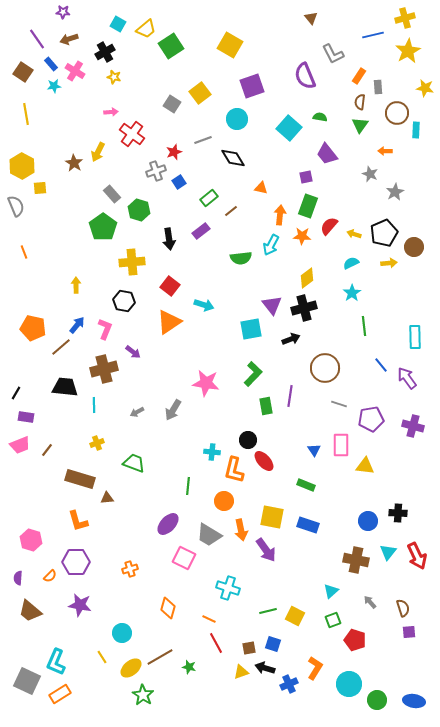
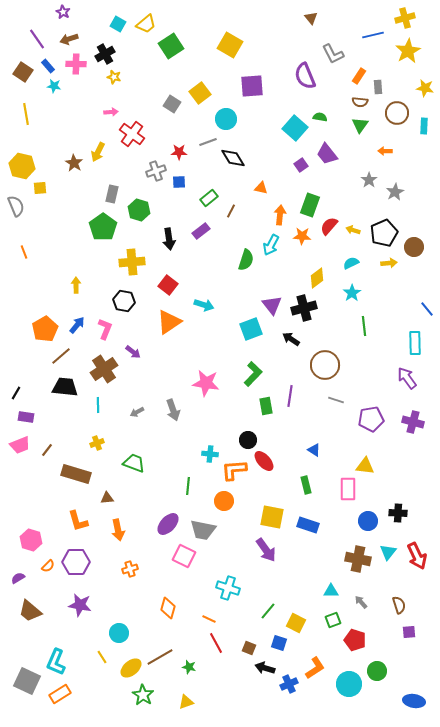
purple star at (63, 12): rotated 24 degrees clockwise
yellow trapezoid at (146, 29): moved 5 px up
black cross at (105, 52): moved 2 px down
blue rectangle at (51, 64): moved 3 px left, 2 px down
pink cross at (75, 71): moved 1 px right, 7 px up; rotated 30 degrees counterclockwise
cyan star at (54, 86): rotated 16 degrees clockwise
purple square at (252, 86): rotated 15 degrees clockwise
brown semicircle at (360, 102): rotated 91 degrees counterclockwise
cyan circle at (237, 119): moved 11 px left
cyan square at (289, 128): moved 6 px right
cyan rectangle at (416, 130): moved 8 px right, 4 px up
gray line at (203, 140): moved 5 px right, 2 px down
red star at (174, 152): moved 5 px right; rotated 21 degrees clockwise
yellow hexagon at (22, 166): rotated 15 degrees counterclockwise
gray star at (370, 174): moved 1 px left, 6 px down; rotated 14 degrees clockwise
purple square at (306, 177): moved 5 px left, 12 px up; rotated 24 degrees counterclockwise
blue square at (179, 182): rotated 32 degrees clockwise
gray rectangle at (112, 194): rotated 54 degrees clockwise
green rectangle at (308, 206): moved 2 px right, 1 px up
brown line at (231, 211): rotated 24 degrees counterclockwise
yellow arrow at (354, 234): moved 1 px left, 4 px up
green semicircle at (241, 258): moved 5 px right, 2 px down; rotated 65 degrees counterclockwise
yellow diamond at (307, 278): moved 10 px right
red square at (170, 286): moved 2 px left, 1 px up
orange pentagon at (33, 328): moved 12 px right, 1 px down; rotated 30 degrees clockwise
cyan square at (251, 329): rotated 10 degrees counterclockwise
cyan rectangle at (415, 337): moved 6 px down
black arrow at (291, 339): rotated 126 degrees counterclockwise
brown line at (61, 347): moved 9 px down
blue line at (381, 365): moved 46 px right, 56 px up
brown circle at (325, 368): moved 3 px up
brown cross at (104, 369): rotated 20 degrees counterclockwise
gray line at (339, 404): moved 3 px left, 4 px up
cyan line at (94, 405): moved 4 px right
gray arrow at (173, 410): rotated 50 degrees counterclockwise
purple cross at (413, 426): moved 4 px up
pink rectangle at (341, 445): moved 7 px right, 44 px down
blue triangle at (314, 450): rotated 24 degrees counterclockwise
cyan cross at (212, 452): moved 2 px left, 2 px down
orange L-shape at (234, 470): rotated 72 degrees clockwise
brown rectangle at (80, 479): moved 4 px left, 5 px up
green rectangle at (306, 485): rotated 54 degrees clockwise
orange arrow at (241, 530): moved 123 px left
gray trapezoid at (209, 535): moved 6 px left, 5 px up; rotated 20 degrees counterclockwise
pink square at (184, 558): moved 2 px up
brown cross at (356, 560): moved 2 px right, 1 px up
orange semicircle at (50, 576): moved 2 px left, 10 px up
purple semicircle at (18, 578): rotated 56 degrees clockwise
cyan triangle at (331, 591): rotated 42 degrees clockwise
gray arrow at (370, 602): moved 9 px left
brown semicircle at (403, 608): moved 4 px left, 3 px up
green line at (268, 611): rotated 36 degrees counterclockwise
yellow square at (295, 616): moved 1 px right, 7 px down
cyan circle at (122, 633): moved 3 px left
blue square at (273, 644): moved 6 px right, 1 px up
brown square at (249, 648): rotated 32 degrees clockwise
orange L-shape at (315, 668): rotated 25 degrees clockwise
yellow triangle at (241, 672): moved 55 px left, 30 px down
green circle at (377, 700): moved 29 px up
